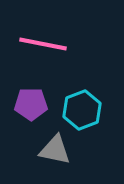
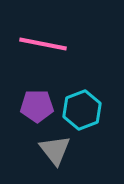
purple pentagon: moved 6 px right, 2 px down
gray triangle: rotated 40 degrees clockwise
